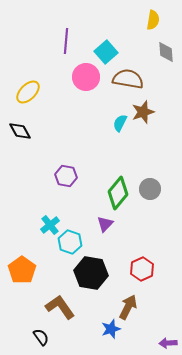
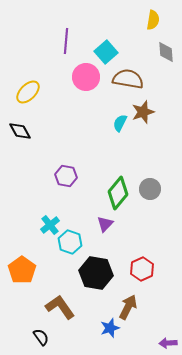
black hexagon: moved 5 px right
blue star: moved 1 px left, 1 px up
